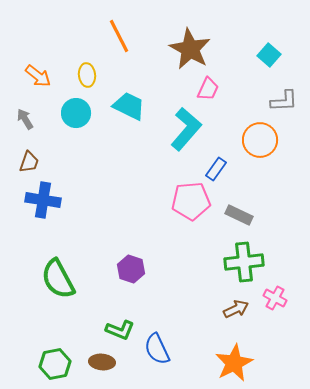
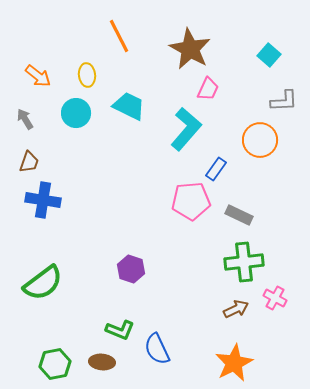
green semicircle: moved 15 px left, 4 px down; rotated 99 degrees counterclockwise
